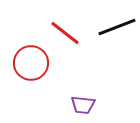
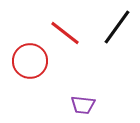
black line: rotated 33 degrees counterclockwise
red circle: moved 1 px left, 2 px up
